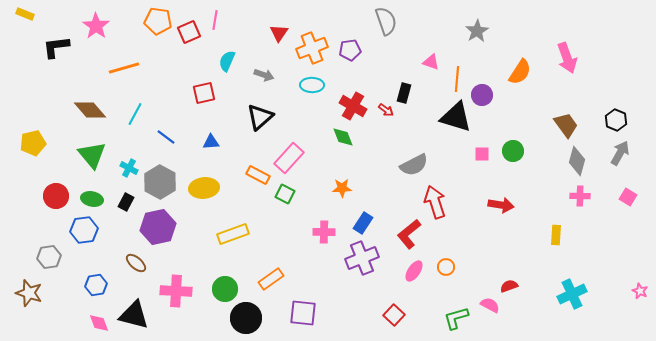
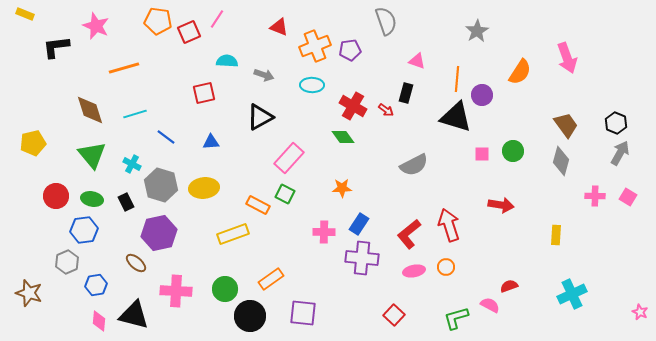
pink line at (215, 20): moved 2 px right, 1 px up; rotated 24 degrees clockwise
pink star at (96, 26): rotated 12 degrees counterclockwise
red triangle at (279, 33): moved 6 px up; rotated 42 degrees counterclockwise
orange cross at (312, 48): moved 3 px right, 2 px up
cyan semicircle at (227, 61): rotated 70 degrees clockwise
pink triangle at (431, 62): moved 14 px left, 1 px up
black rectangle at (404, 93): moved 2 px right
brown diamond at (90, 110): rotated 24 degrees clockwise
cyan line at (135, 114): rotated 45 degrees clockwise
black triangle at (260, 117): rotated 12 degrees clockwise
black hexagon at (616, 120): moved 3 px down
green diamond at (343, 137): rotated 15 degrees counterclockwise
gray diamond at (577, 161): moved 16 px left
cyan cross at (129, 168): moved 3 px right, 4 px up
orange rectangle at (258, 175): moved 30 px down
gray hexagon at (160, 182): moved 1 px right, 3 px down; rotated 12 degrees counterclockwise
pink cross at (580, 196): moved 15 px right
black rectangle at (126, 202): rotated 54 degrees counterclockwise
red arrow at (435, 202): moved 14 px right, 23 px down
blue rectangle at (363, 223): moved 4 px left, 1 px down
purple hexagon at (158, 227): moved 1 px right, 6 px down
gray hexagon at (49, 257): moved 18 px right, 5 px down; rotated 15 degrees counterclockwise
purple cross at (362, 258): rotated 28 degrees clockwise
pink ellipse at (414, 271): rotated 45 degrees clockwise
pink star at (640, 291): moved 21 px down
black circle at (246, 318): moved 4 px right, 2 px up
pink diamond at (99, 323): moved 2 px up; rotated 25 degrees clockwise
